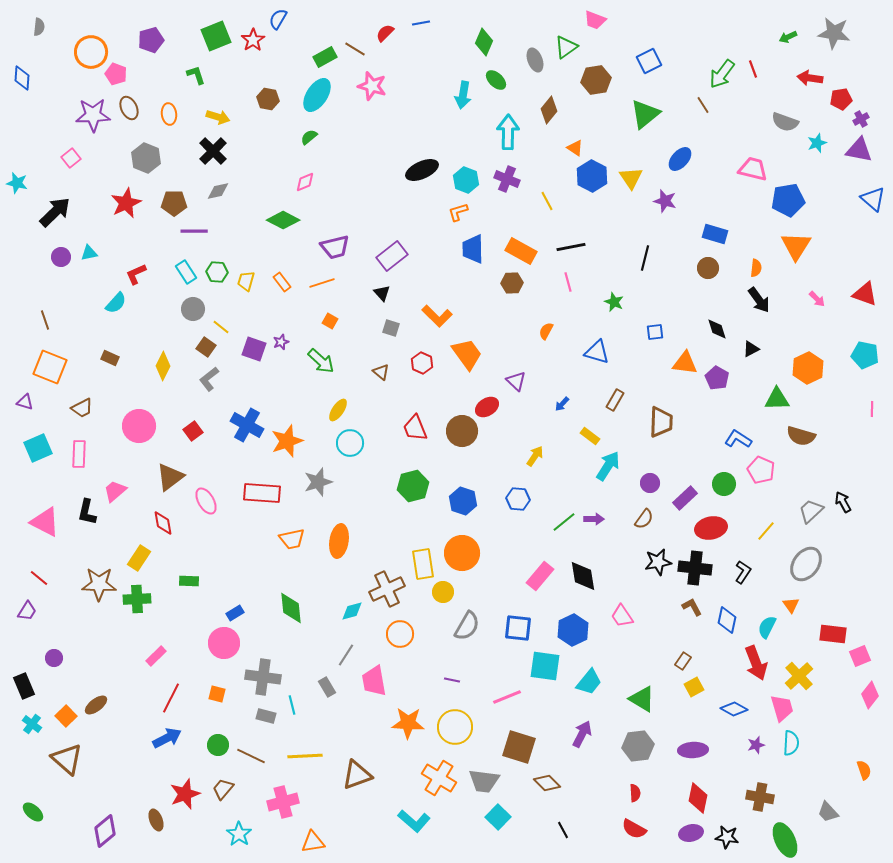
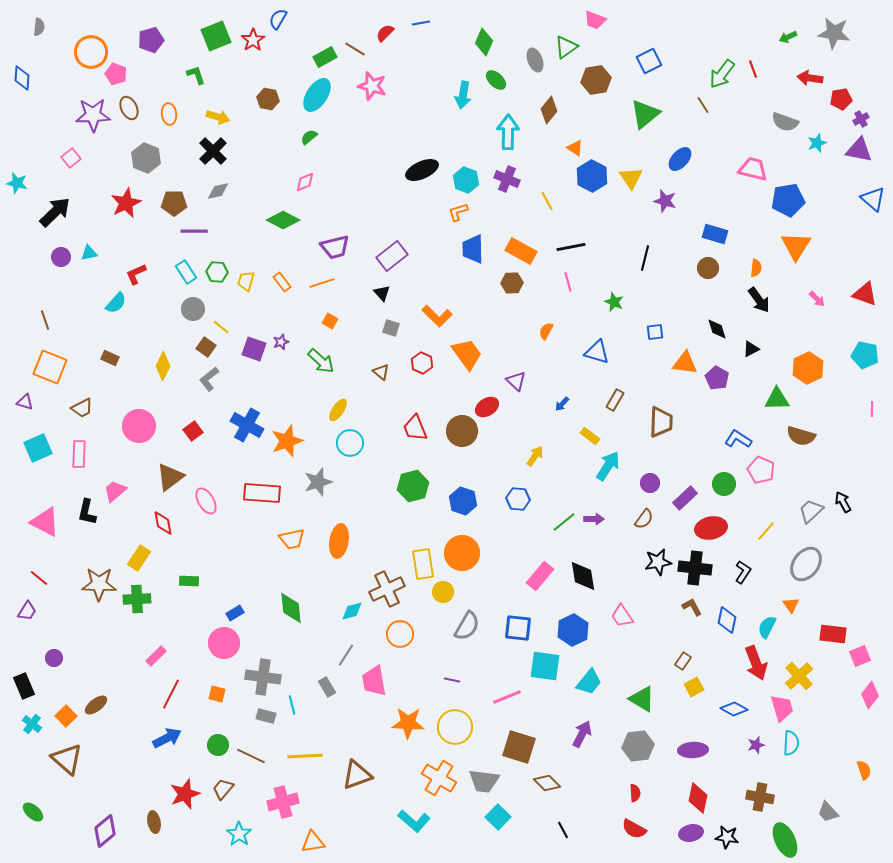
red line at (171, 698): moved 4 px up
brown ellipse at (156, 820): moved 2 px left, 2 px down; rotated 10 degrees clockwise
